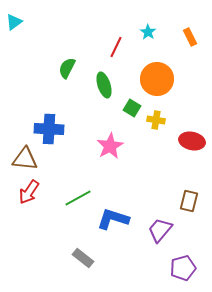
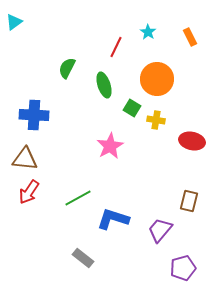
blue cross: moved 15 px left, 14 px up
